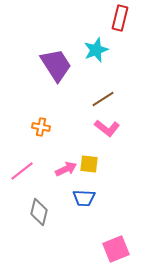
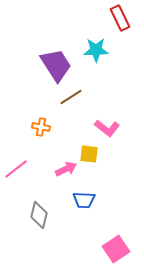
red rectangle: rotated 40 degrees counterclockwise
cyan star: rotated 20 degrees clockwise
brown line: moved 32 px left, 2 px up
yellow square: moved 10 px up
pink line: moved 6 px left, 2 px up
blue trapezoid: moved 2 px down
gray diamond: moved 3 px down
pink square: rotated 12 degrees counterclockwise
